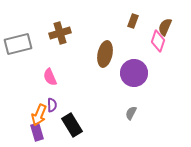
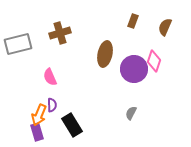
pink diamond: moved 4 px left, 20 px down
purple circle: moved 4 px up
